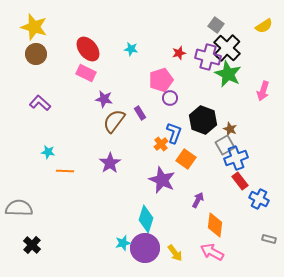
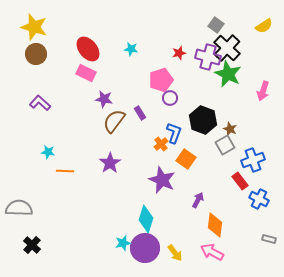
blue cross at (236, 158): moved 17 px right, 2 px down
